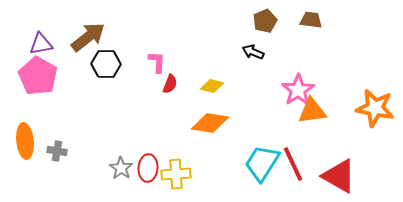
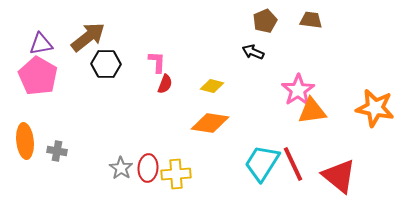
red semicircle: moved 5 px left
red triangle: rotated 9 degrees clockwise
